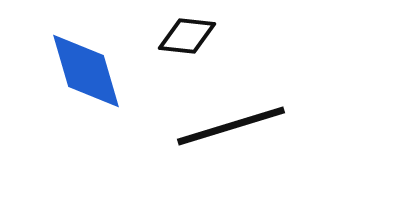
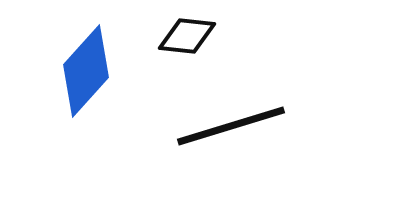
blue diamond: rotated 58 degrees clockwise
